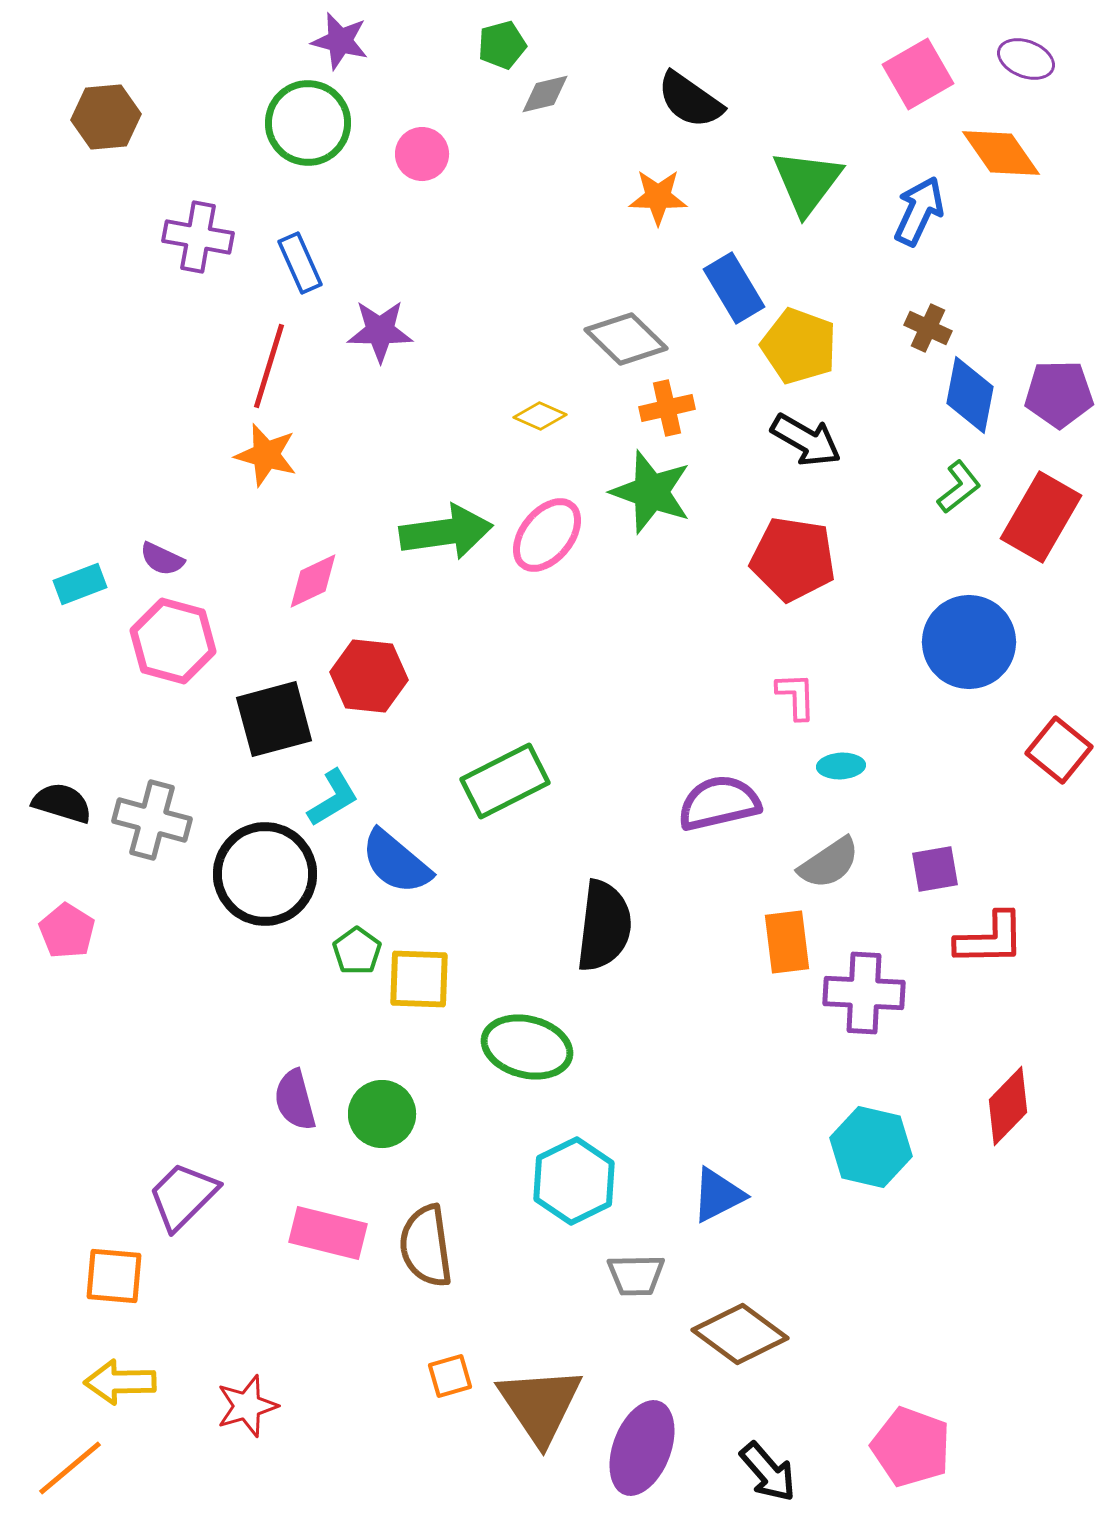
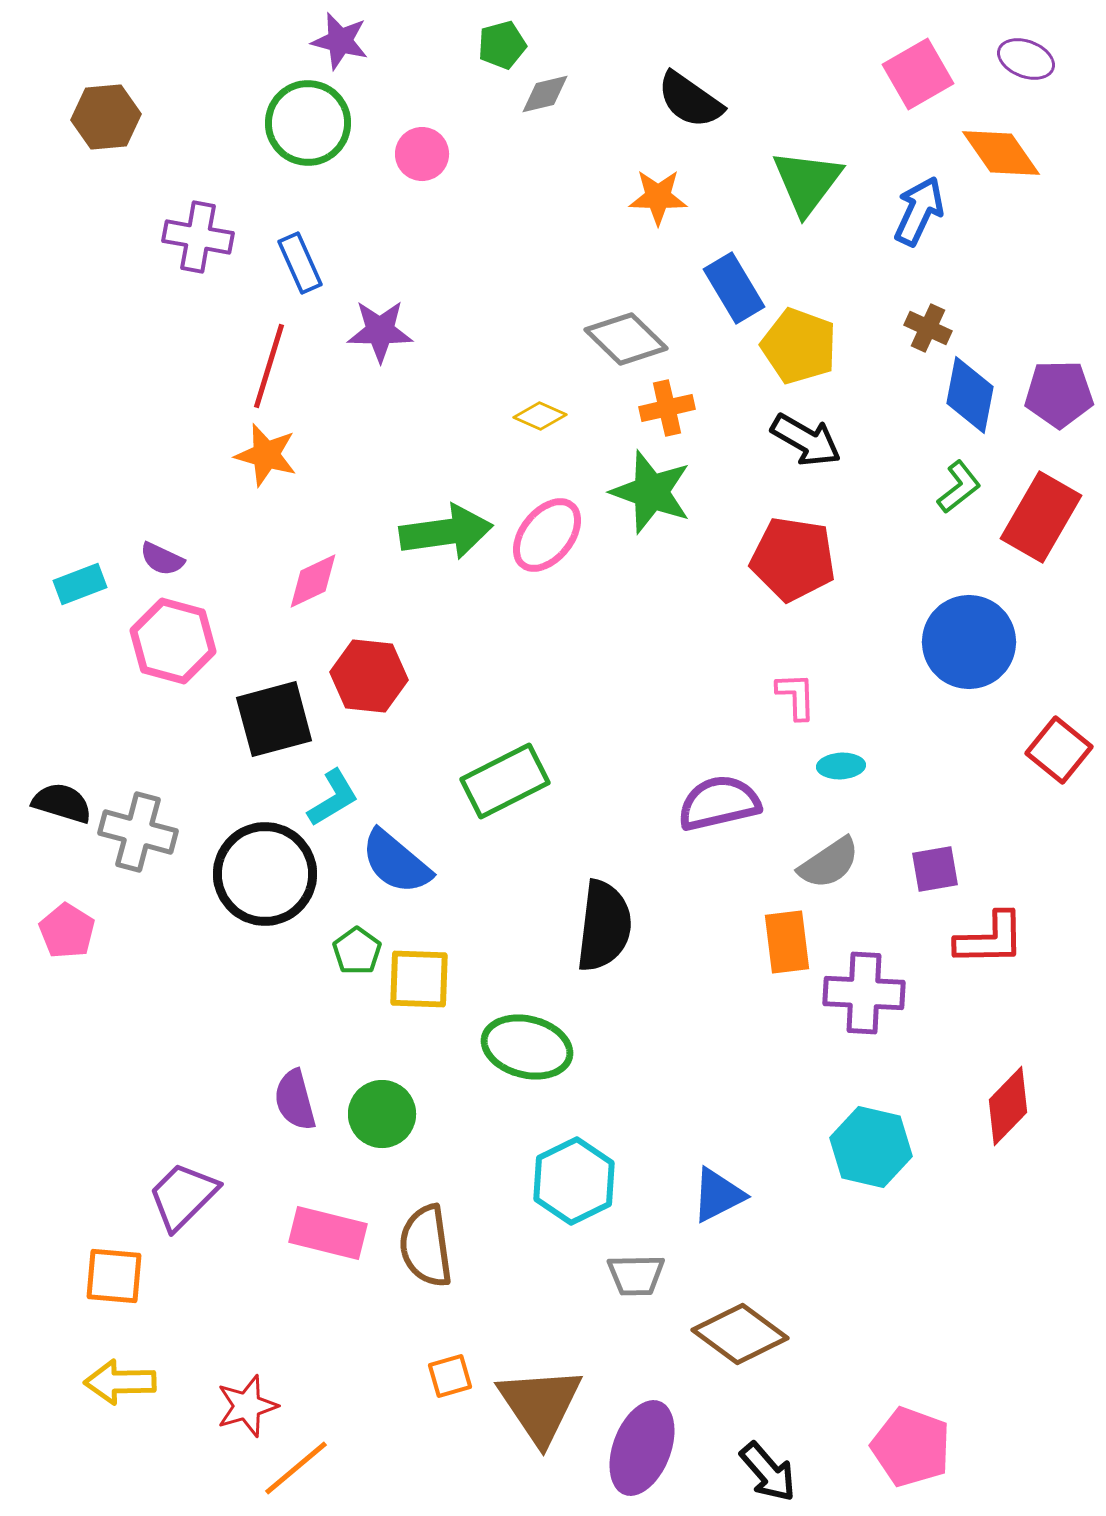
gray cross at (152, 820): moved 14 px left, 12 px down
orange line at (70, 1468): moved 226 px right
